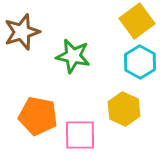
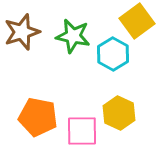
green star: moved 20 px up
cyan hexagon: moved 27 px left, 8 px up
yellow hexagon: moved 5 px left, 4 px down
orange pentagon: moved 1 px down
pink square: moved 2 px right, 4 px up
